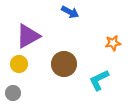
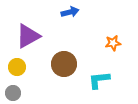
blue arrow: rotated 42 degrees counterclockwise
yellow circle: moved 2 px left, 3 px down
cyan L-shape: rotated 20 degrees clockwise
